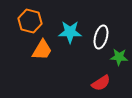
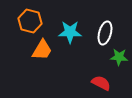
white ellipse: moved 4 px right, 4 px up
red semicircle: rotated 120 degrees counterclockwise
